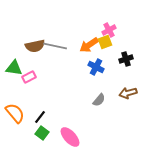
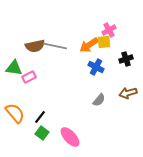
yellow square: moved 1 px left; rotated 16 degrees clockwise
